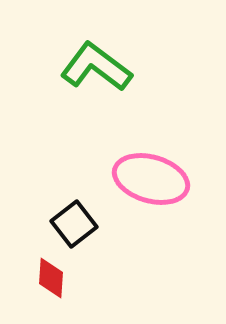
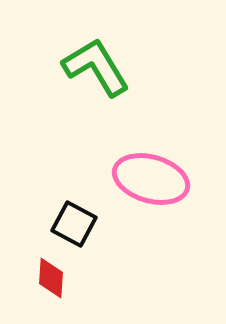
green L-shape: rotated 22 degrees clockwise
black square: rotated 24 degrees counterclockwise
